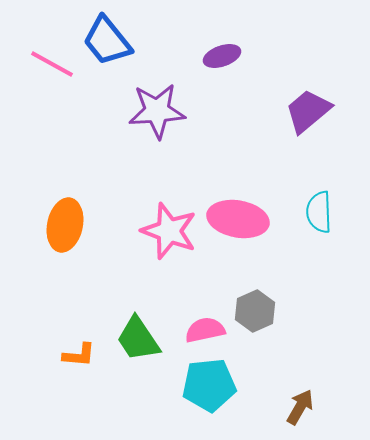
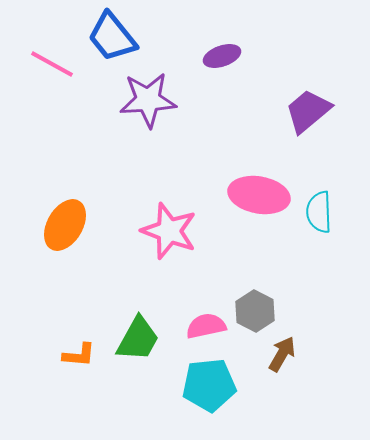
blue trapezoid: moved 5 px right, 4 px up
purple star: moved 9 px left, 11 px up
pink ellipse: moved 21 px right, 24 px up
orange ellipse: rotated 18 degrees clockwise
gray hexagon: rotated 9 degrees counterclockwise
pink semicircle: moved 1 px right, 4 px up
green trapezoid: rotated 117 degrees counterclockwise
brown arrow: moved 18 px left, 53 px up
